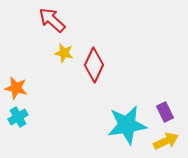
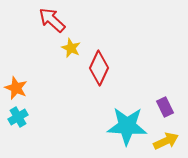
yellow star: moved 7 px right, 5 px up; rotated 12 degrees clockwise
red diamond: moved 5 px right, 3 px down
orange star: rotated 10 degrees clockwise
purple rectangle: moved 5 px up
cyan star: moved 1 px down; rotated 12 degrees clockwise
